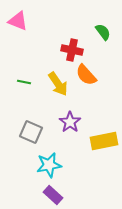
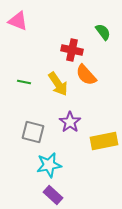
gray square: moved 2 px right; rotated 10 degrees counterclockwise
